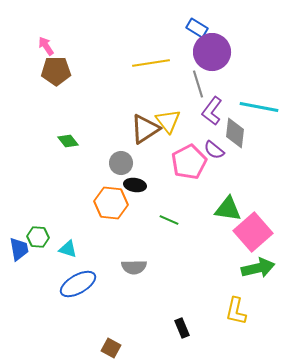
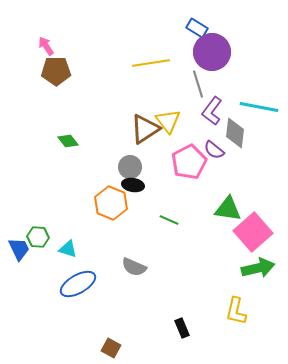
gray circle: moved 9 px right, 4 px down
black ellipse: moved 2 px left
orange hexagon: rotated 16 degrees clockwise
blue trapezoid: rotated 15 degrees counterclockwise
gray semicircle: rotated 25 degrees clockwise
